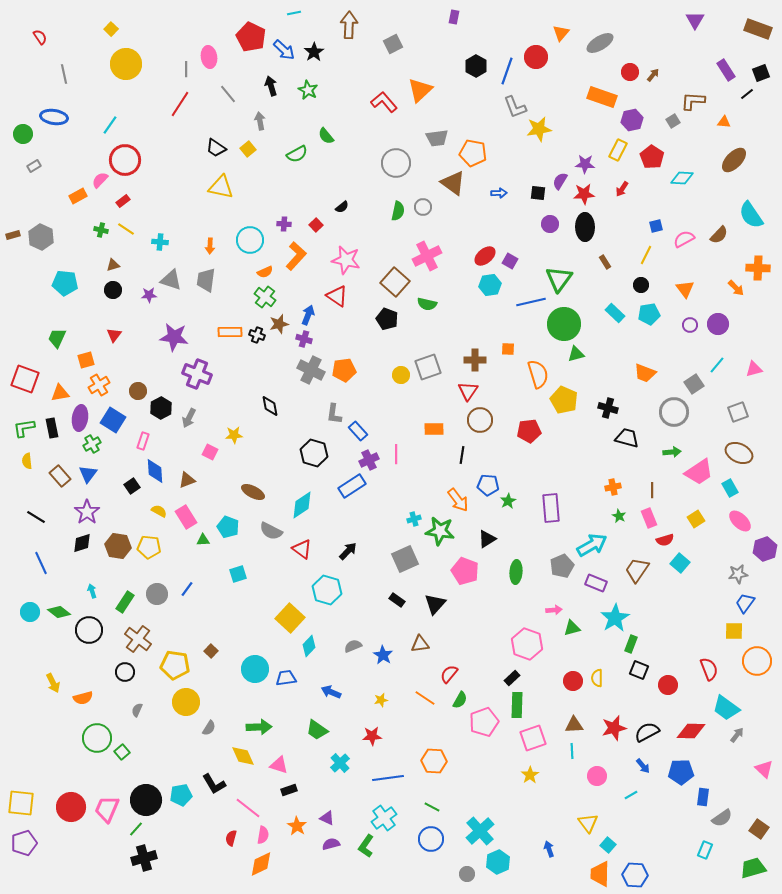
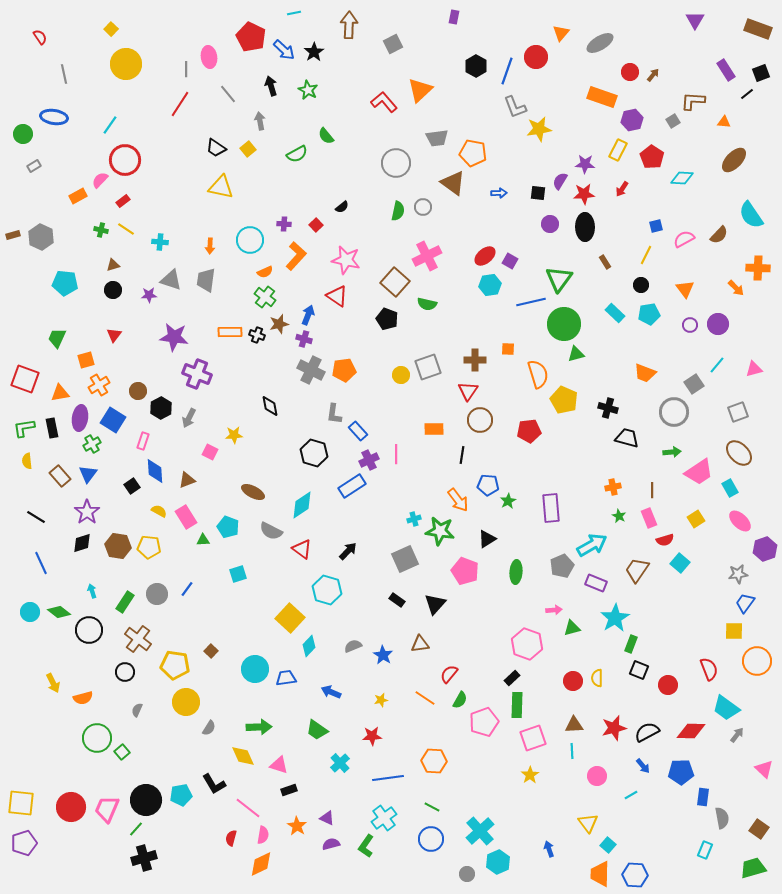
brown ellipse at (739, 453): rotated 20 degrees clockwise
gray semicircle at (722, 818): rotated 65 degrees counterclockwise
